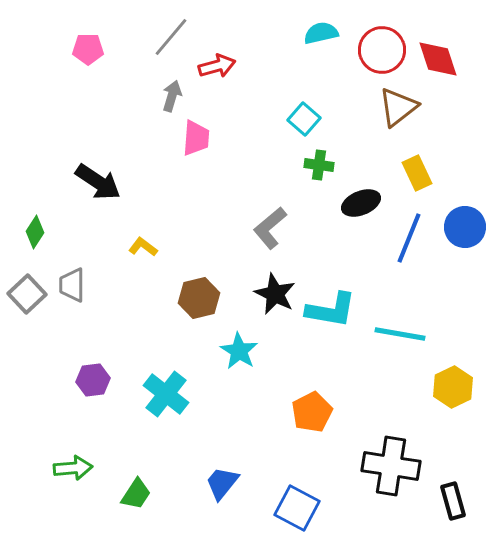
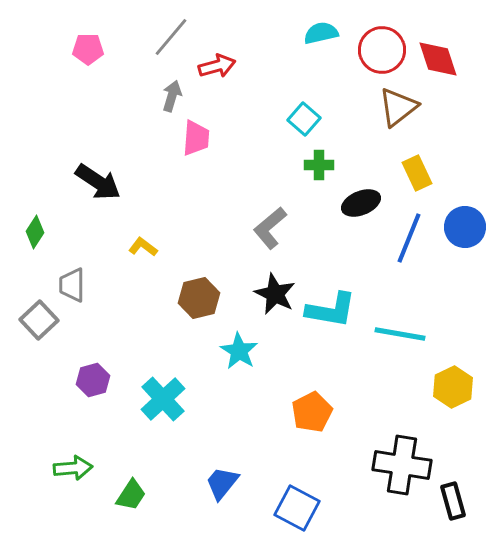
green cross: rotated 8 degrees counterclockwise
gray square: moved 12 px right, 26 px down
purple hexagon: rotated 8 degrees counterclockwise
cyan cross: moved 3 px left, 5 px down; rotated 9 degrees clockwise
black cross: moved 11 px right, 1 px up
green trapezoid: moved 5 px left, 1 px down
